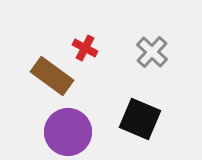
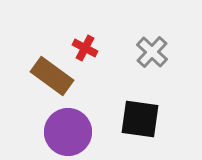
black square: rotated 15 degrees counterclockwise
